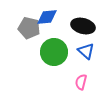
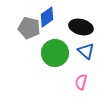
blue diamond: rotated 30 degrees counterclockwise
black ellipse: moved 2 px left, 1 px down
green circle: moved 1 px right, 1 px down
